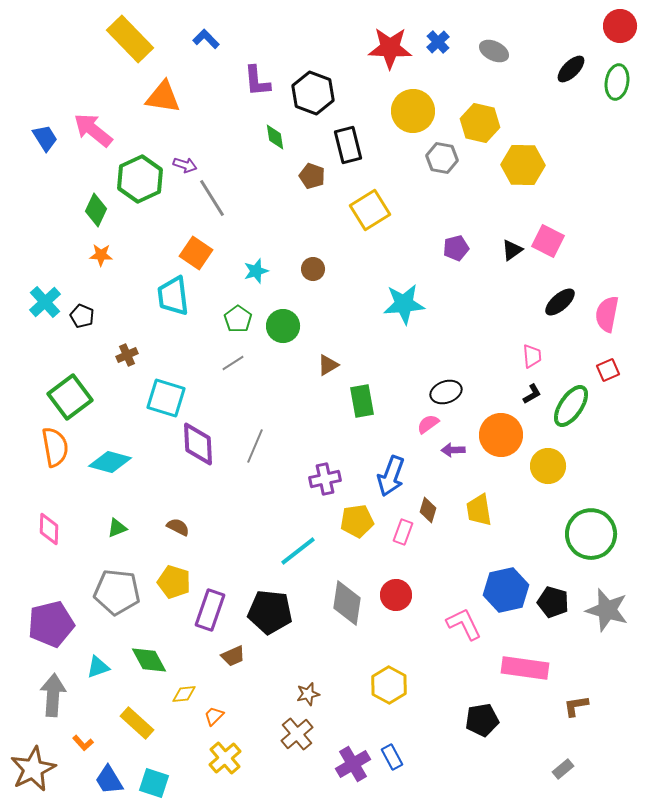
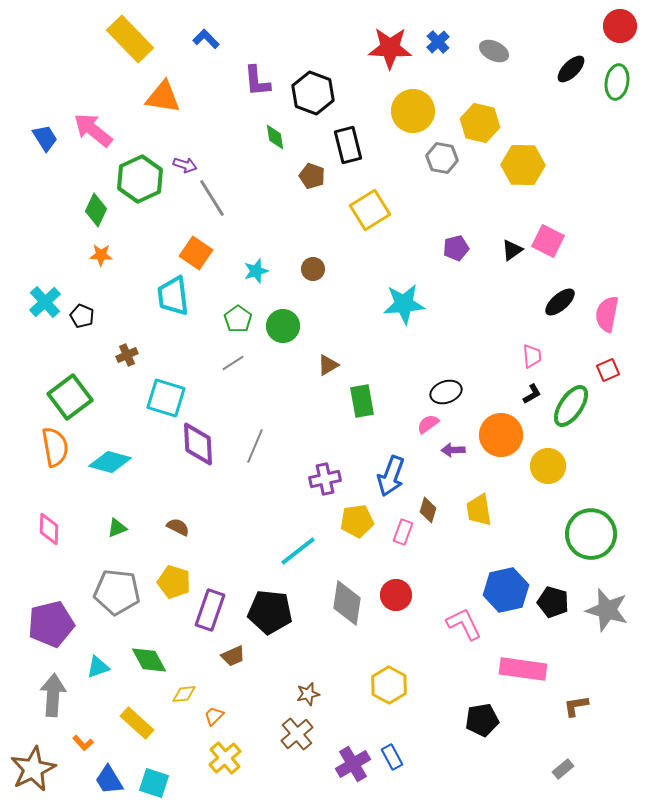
pink rectangle at (525, 668): moved 2 px left, 1 px down
